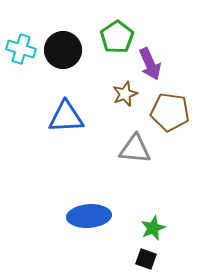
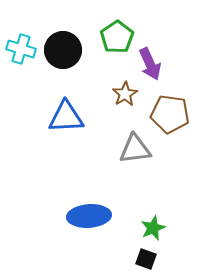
brown star: rotated 10 degrees counterclockwise
brown pentagon: moved 2 px down
gray triangle: rotated 12 degrees counterclockwise
